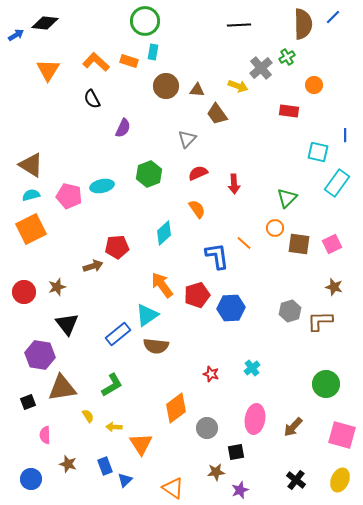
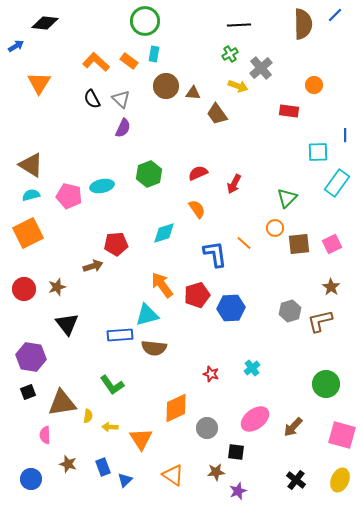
blue line at (333, 17): moved 2 px right, 2 px up
blue arrow at (16, 35): moved 11 px down
cyan rectangle at (153, 52): moved 1 px right, 2 px down
green cross at (287, 57): moved 57 px left, 3 px up
orange rectangle at (129, 61): rotated 18 degrees clockwise
orange triangle at (48, 70): moved 9 px left, 13 px down
brown triangle at (197, 90): moved 4 px left, 3 px down
gray triangle at (187, 139): moved 66 px left, 40 px up; rotated 30 degrees counterclockwise
cyan square at (318, 152): rotated 15 degrees counterclockwise
red arrow at (234, 184): rotated 30 degrees clockwise
orange square at (31, 229): moved 3 px left, 4 px down
cyan diamond at (164, 233): rotated 25 degrees clockwise
brown square at (299, 244): rotated 15 degrees counterclockwise
red pentagon at (117, 247): moved 1 px left, 3 px up
blue L-shape at (217, 256): moved 2 px left, 2 px up
brown star at (334, 287): moved 3 px left; rotated 18 degrees clockwise
red circle at (24, 292): moved 3 px up
cyan triangle at (147, 315): rotated 20 degrees clockwise
brown L-shape at (320, 321): rotated 12 degrees counterclockwise
blue rectangle at (118, 334): moved 2 px right, 1 px down; rotated 35 degrees clockwise
brown semicircle at (156, 346): moved 2 px left, 2 px down
purple hexagon at (40, 355): moved 9 px left, 2 px down
green L-shape at (112, 385): rotated 85 degrees clockwise
brown triangle at (62, 388): moved 15 px down
black square at (28, 402): moved 10 px up
orange diamond at (176, 408): rotated 12 degrees clockwise
yellow semicircle at (88, 416): rotated 40 degrees clockwise
pink ellipse at (255, 419): rotated 44 degrees clockwise
yellow arrow at (114, 427): moved 4 px left
orange triangle at (141, 444): moved 5 px up
black square at (236, 452): rotated 18 degrees clockwise
blue rectangle at (105, 466): moved 2 px left, 1 px down
orange triangle at (173, 488): moved 13 px up
purple star at (240, 490): moved 2 px left, 1 px down
